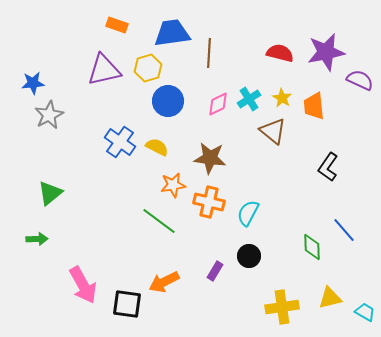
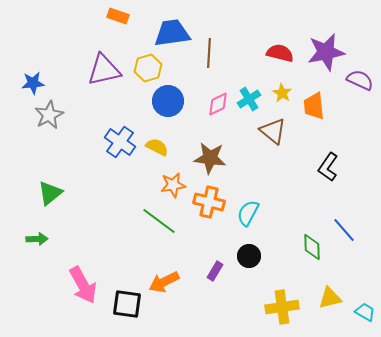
orange rectangle: moved 1 px right, 9 px up
yellow star: moved 5 px up
